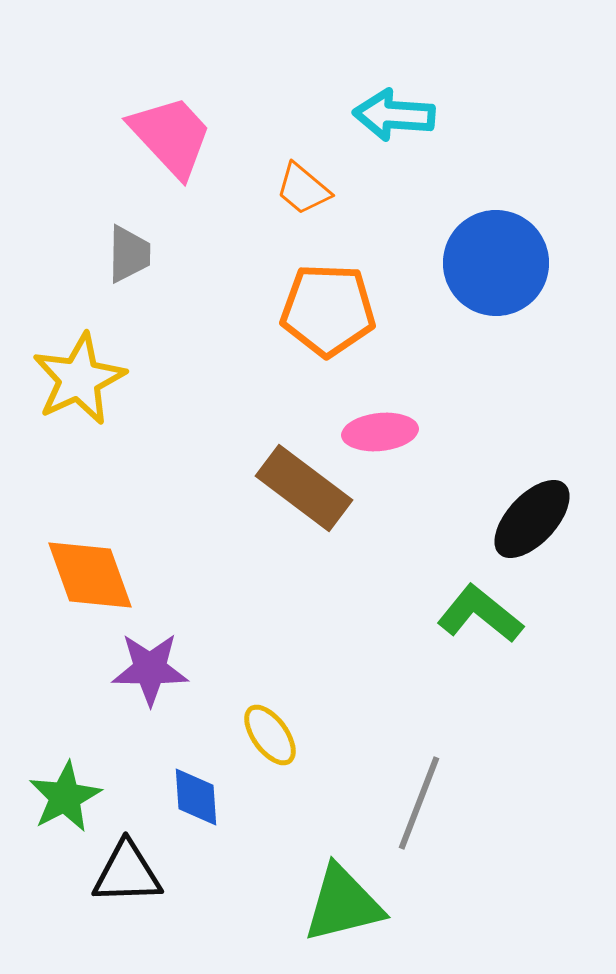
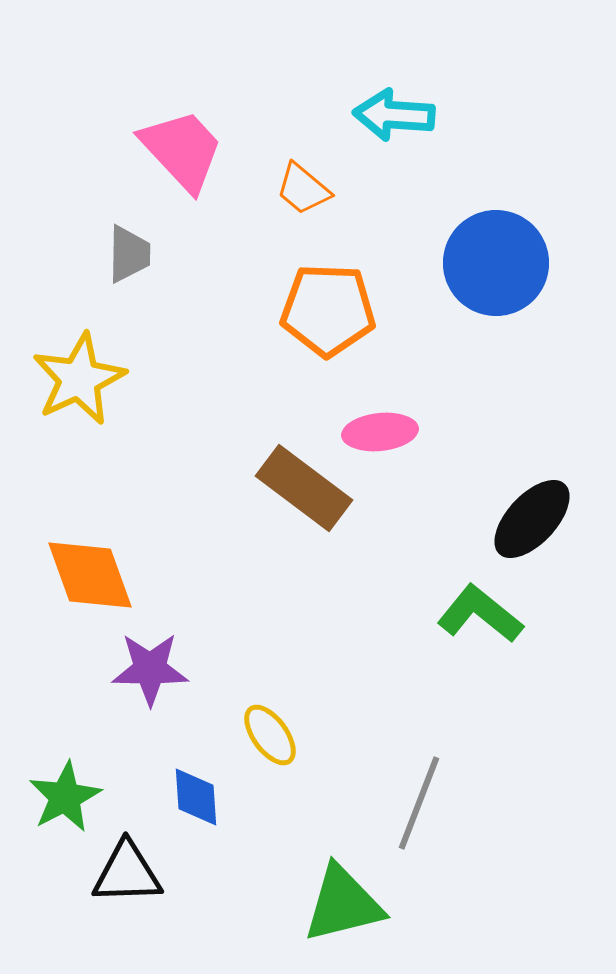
pink trapezoid: moved 11 px right, 14 px down
